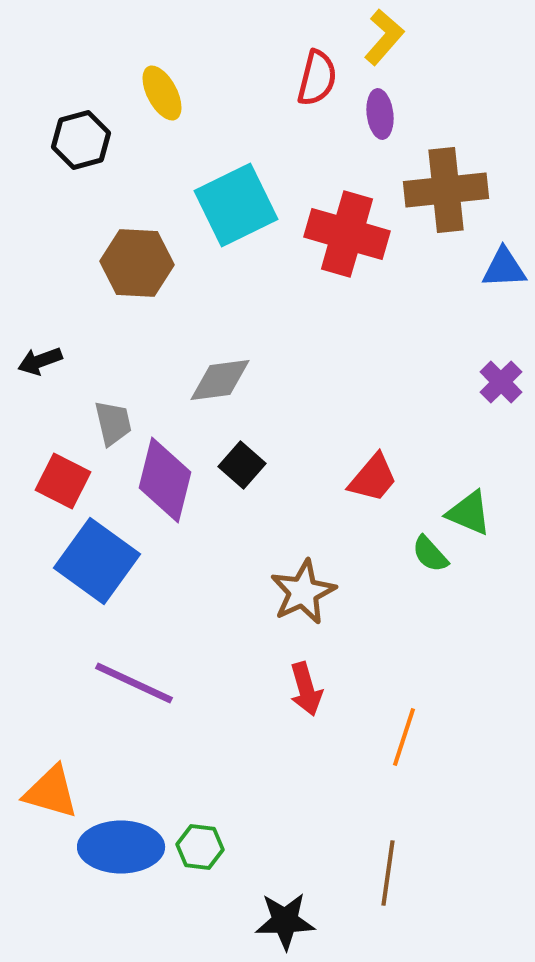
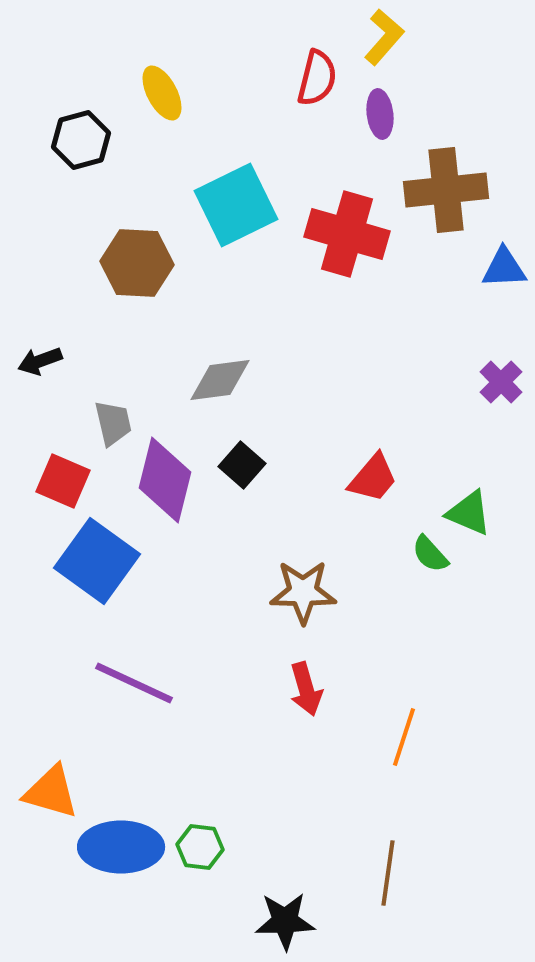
red square: rotated 4 degrees counterclockwise
brown star: rotated 26 degrees clockwise
